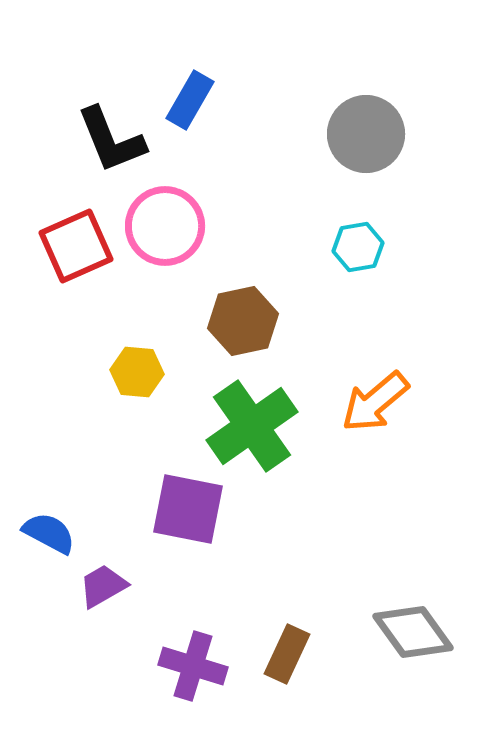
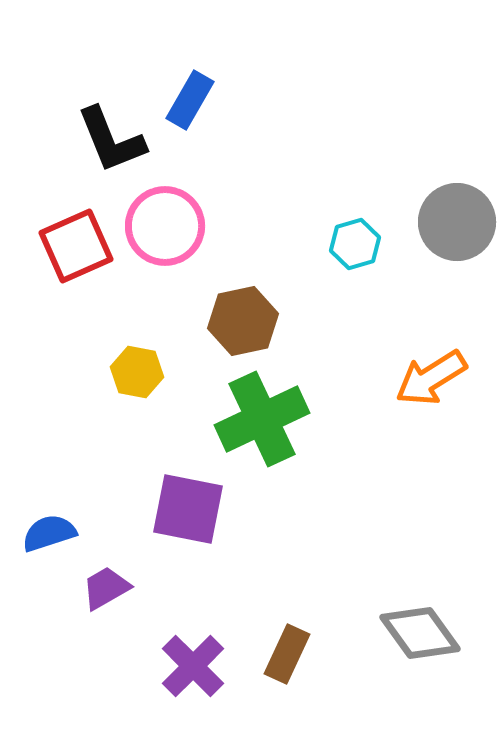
gray circle: moved 91 px right, 88 px down
cyan hexagon: moved 3 px left, 3 px up; rotated 6 degrees counterclockwise
yellow hexagon: rotated 6 degrees clockwise
orange arrow: moved 56 px right, 24 px up; rotated 8 degrees clockwise
green cross: moved 10 px right, 7 px up; rotated 10 degrees clockwise
blue semicircle: rotated 46 degrees counterclockwise
purple trapezoid: moved 3 px right, 2 px down
gray diamond: moved 7 px right, 1 px down
purple cross: rotated 28 degrees clockwise
